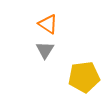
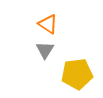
yellow pentagon: moved 7 px left, 3 px up
